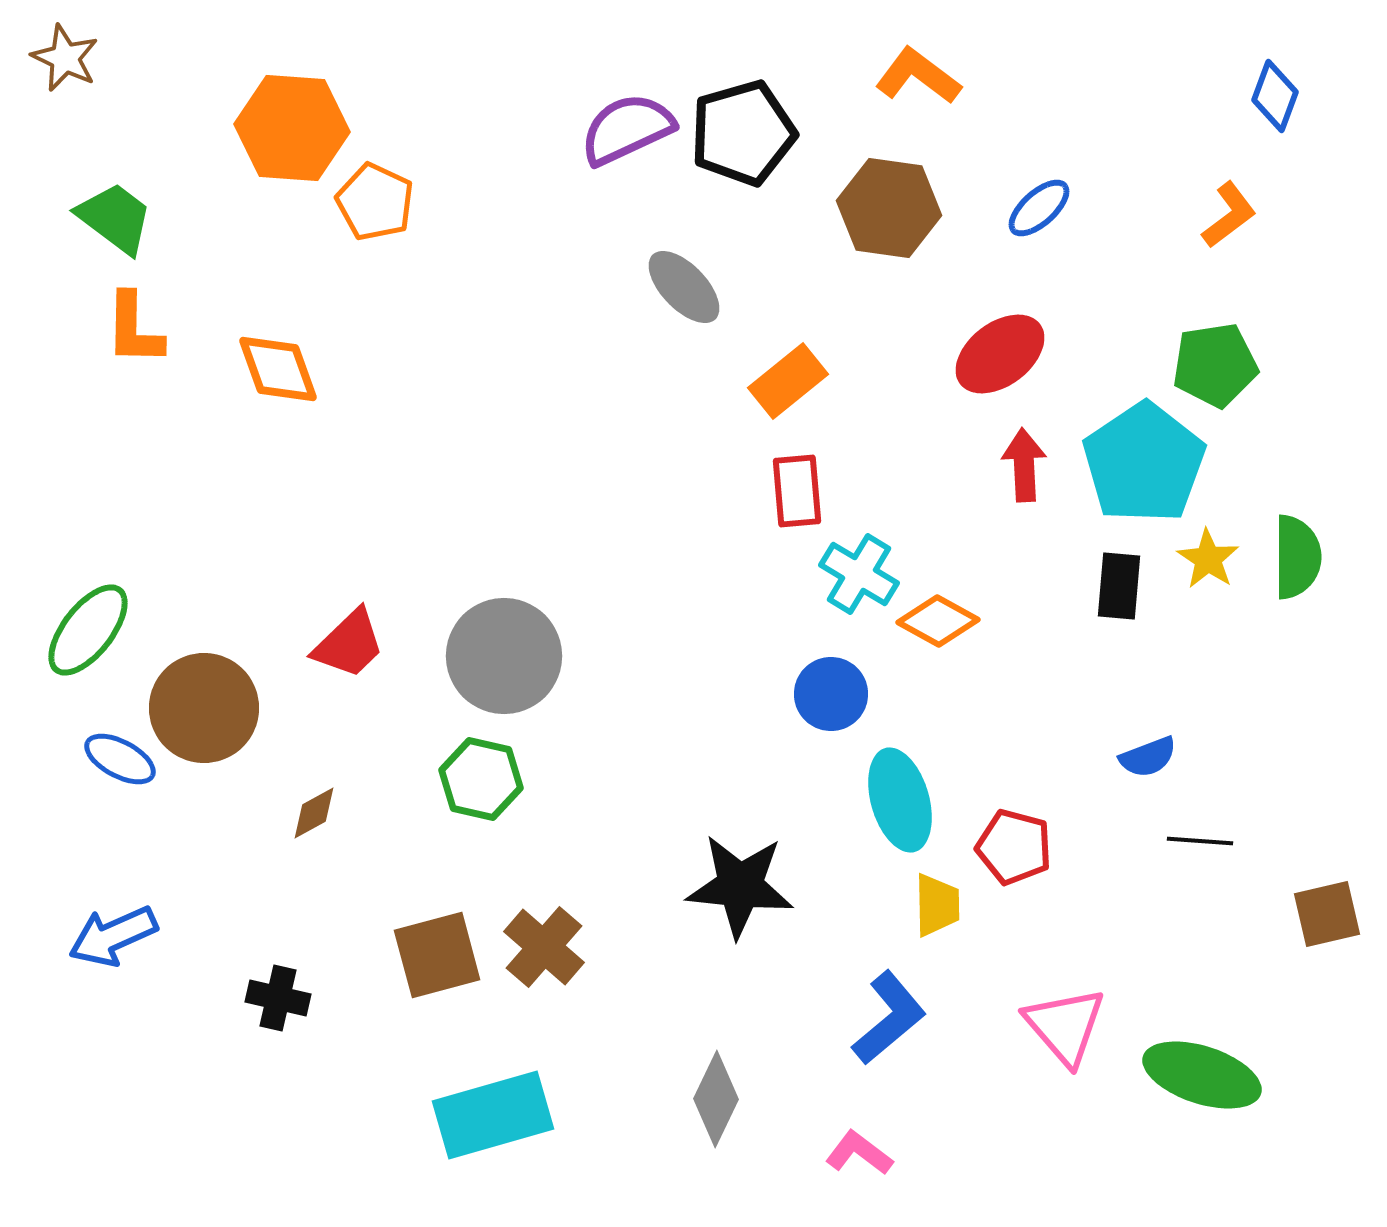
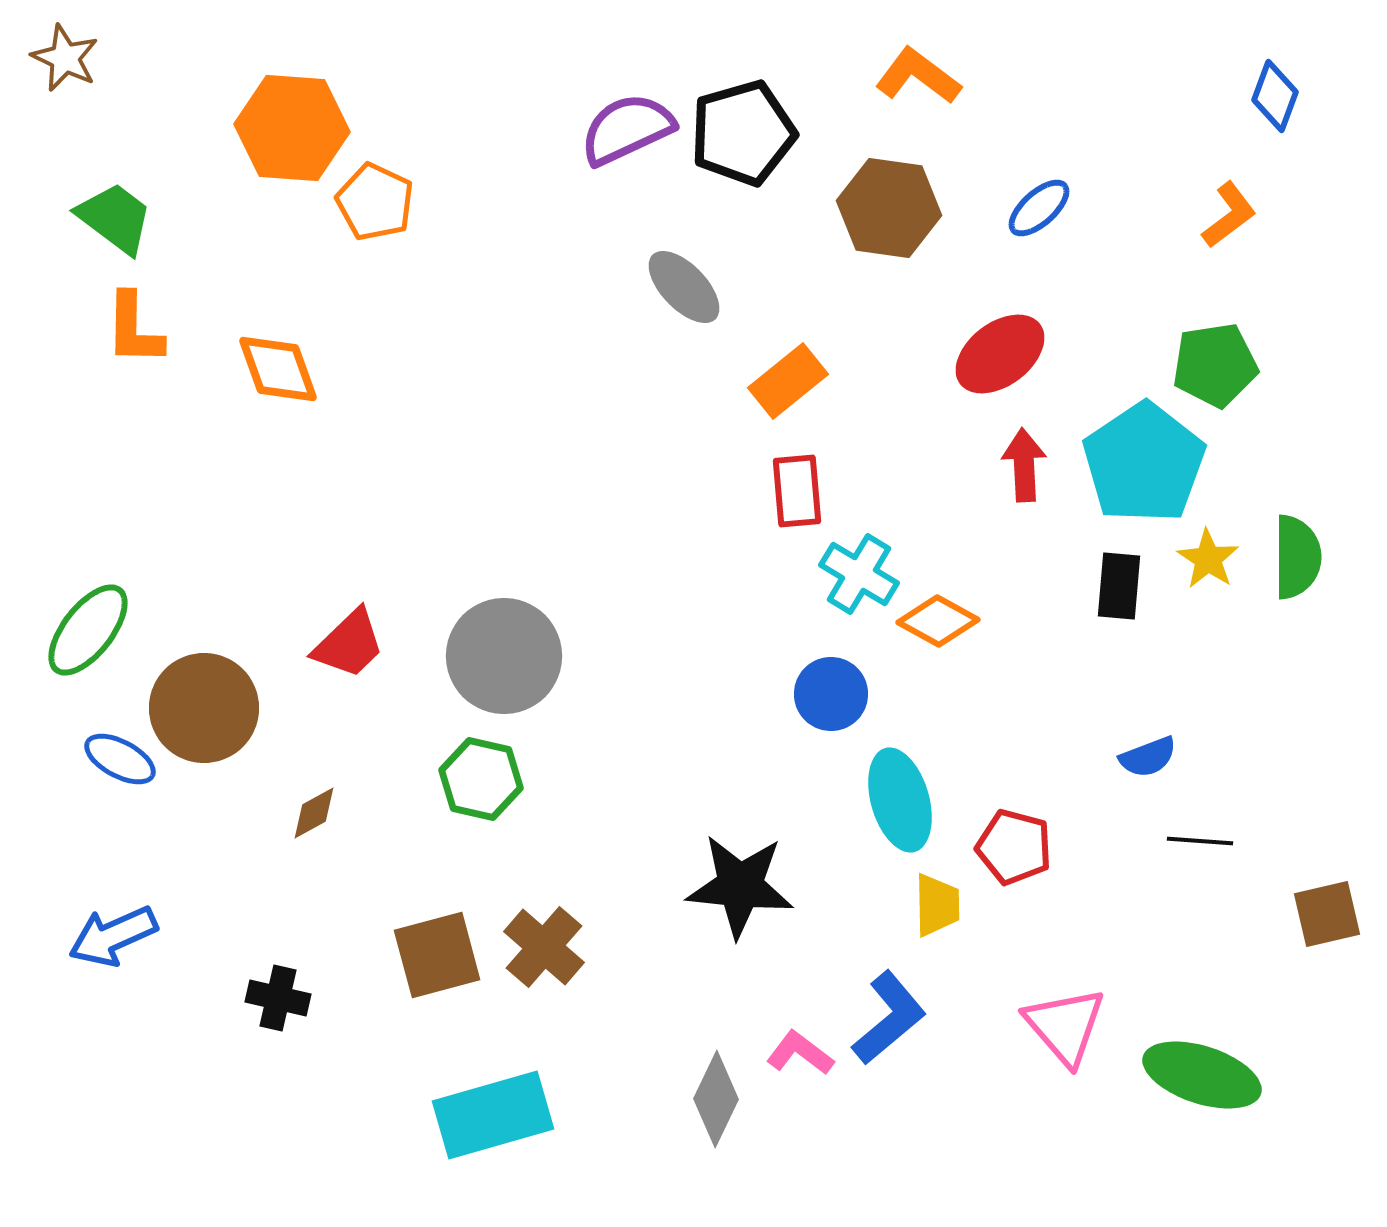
pink L-shape at (859, 1153): moved 59 px left, 100 px up
